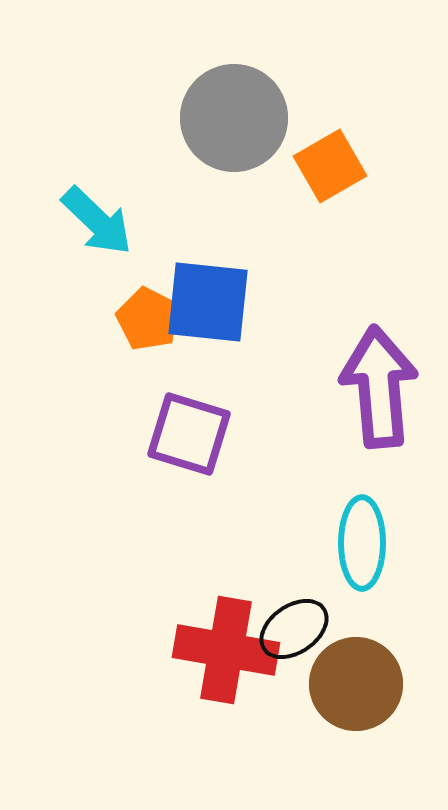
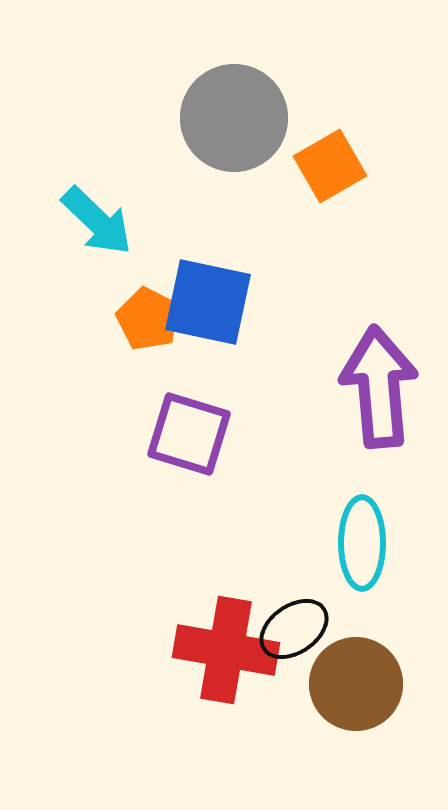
blue square: rotated 6 degrees clockwise
